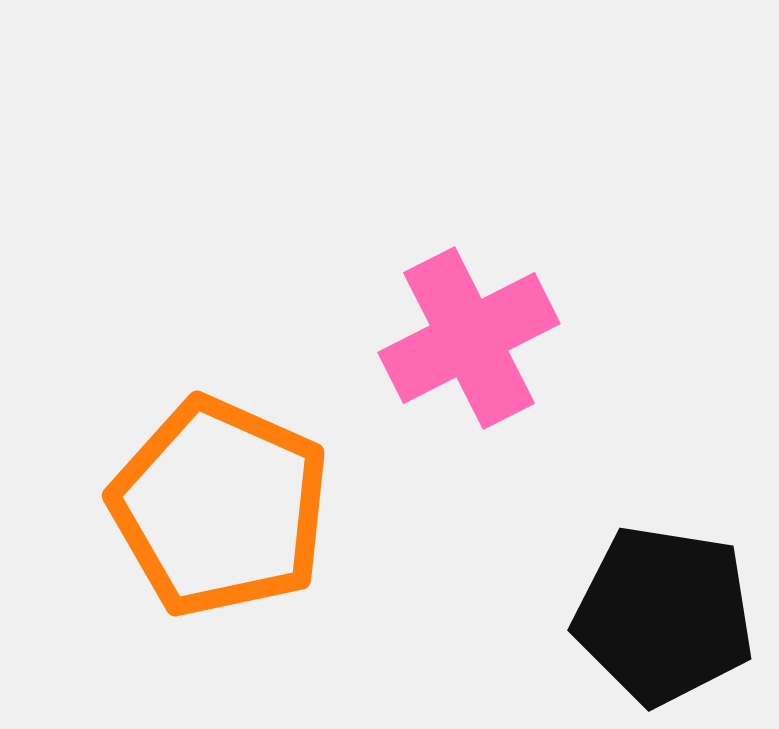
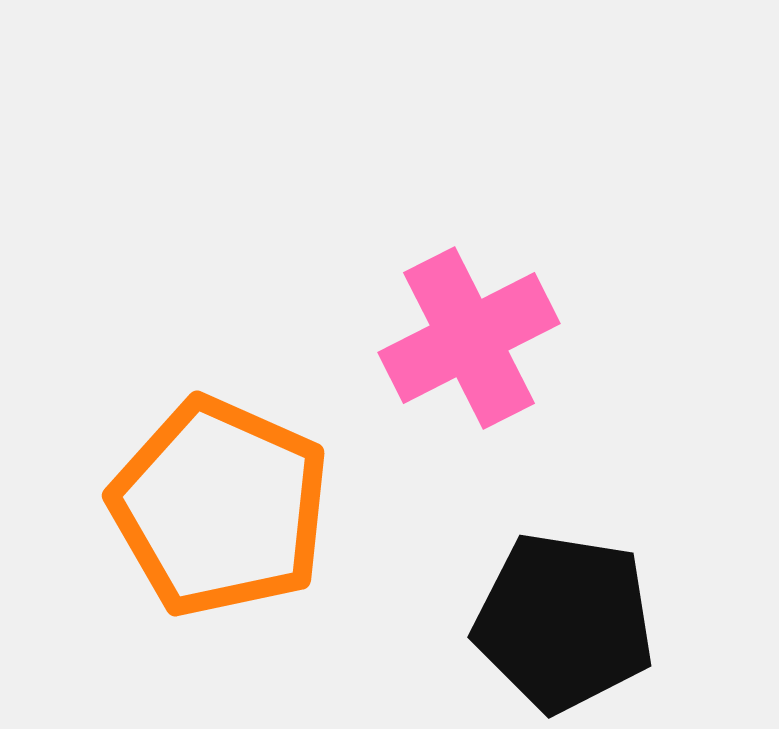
black pentagon: moved 100 px left, 7 px down
